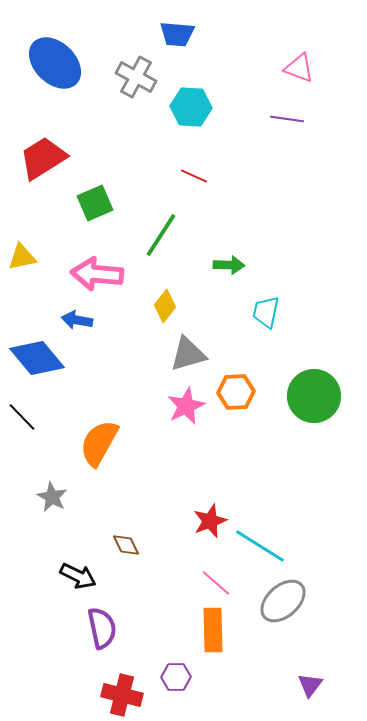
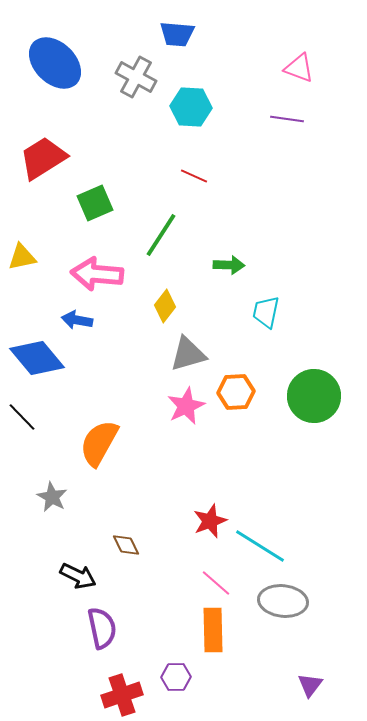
gray ellipse: rotated 48 degrees clockwise
red cross: rotated 33 degrees counterclockwise
